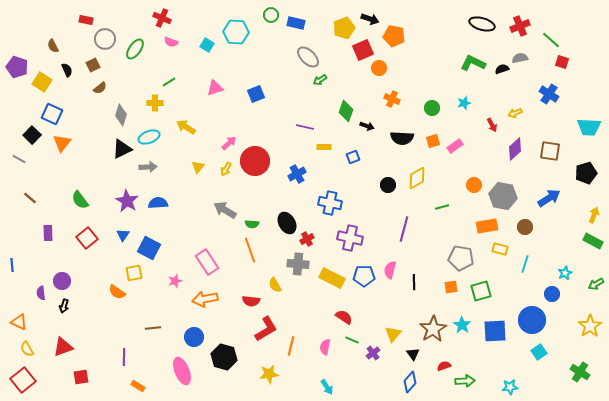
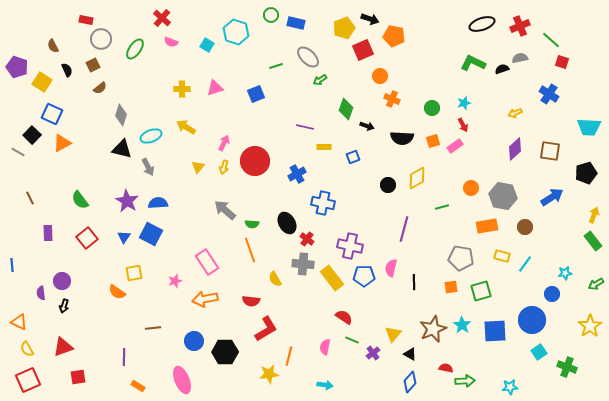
red cross at (162, 18): rotated 18 degrees clockwise
black ellipse at (482, 24): rotated 35 degrees counterclockwise
cyan hexagon at (236, 32): rotated 15 degrees clockwise
gray circle at (105, 39): moved 4 px left
orange circle at (379, 68): moved 1 px right, 8 px down
green line at (169, 82): moved 107 px right, 16 px up; rotated 16 degrees clockwise
yellow cross at (155, 103): moved 27 px right, 14 px up
green diamond at (346, 111): moved 2 px up
red arrow at (492, 125): moved 29 px left
cyan ellipse at (149, 137): moved 2 px right, 1 px up
orange triangle at (62, 143): rotated 24 degrees clockwise
pink arrow at (229, 143): moved 5 px left; rotated 21 degrees counterclockwise
black triangle at (122, 149): rotated 40 degrees clockwise
gray line at (19, 159): moved 1 px left, 7 px up
gray arrow at (148, 167): rotated 66 degrees clockwise
yellow arrow at (226, 169): moved 2 px left, 2 px up; rotated 16 degrees counterclockwise
orange circle at (474, 185): moved 3 px left, 3 px down
brown line at (30, 198): rotated 24 degrees clockwise
blue arrow at (549, 198): moved 3 px right, 1 px up
blue cross at (330, 203): moved 7 px left
gray arrow at (225, 210): rotated 10 degrees clockwise
blue triangle at (123, 235): moved 1 px right, 2 px down
purple cross at (350, 238): moved 8 px down
red cross at (307, 239): rotated 24 degrees counterclockwise
green rectangle at (593, 241): rotated 24 degrees clockwise
blue square at (149, 248): moved 2 px right, 14 px up
yellow rectangle at (500, 249): moved 2 px right, 7 px down
gray cross at (298, 264): moved 5 px right
cyan line at (525, 264): rotated 18 degrees clockwise
pink semicircle at (390, 270): moved 1 px right, 2 px up
cyan star at (565, 273): rotated 16 degrees clockwise
yellow rectangle at (332, 278): rotated 25 degrees clockwise
yellow semicircle at (275, 285): moved 6 px up
brown star at (433, 329): rotated 8 degrees clockwise
blue circle at (194, 337): moved 4 px down
orange line at (291, 346): moved 2 px left, 10 px down
black triangle at (413, 354): moved 3 px left; rotated 24 degrees counterclockwise
black hexagon at (224, 357): moved 1 px right, 5 px up; rotated 15 degrees counterclockwise
red semicircle at (444, 366): moved 2 px right, 2 px down; rotated 32 degrees clockwise
pink ellipse at (182, 371): moved 9 px down
green cross at (580, 372): moved 13 px left, 5 px up; rotated 12 degrees counterclockwise
red square at (81, 377): moved 3 px left
red square at (23, 380): moved 5 px right; rotated 15 degrees clockwise
cyan arrow at (327, 387): moved 2 px left, 2 px up; rotated 49 degrees counterclockwise
